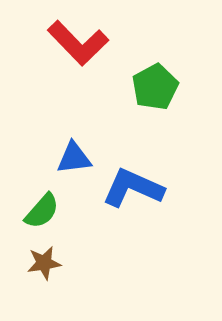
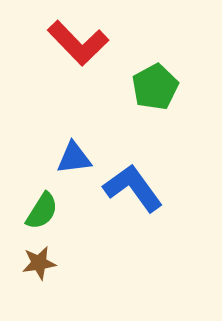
blue L-shape: rotated 30 degrees clockwise
green semicircle: rotated 9 degrees counterclockwise
brown star: moved 5 px left
